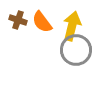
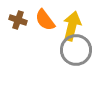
orange semicircle: moved 3 px right, 2 px up
